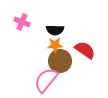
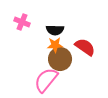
red semicircle: moved 3 px up
brown circle: moved 2 px up
